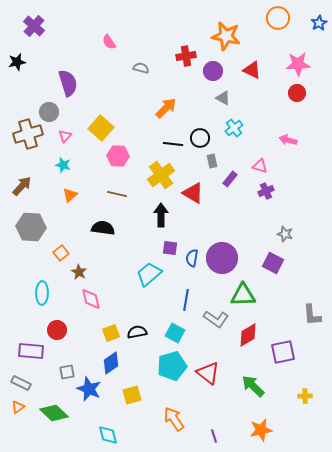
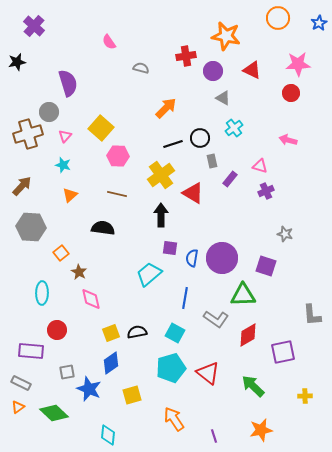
red circle at (297, 93): moved 6 px left
black line at (173, 144): rotated 24 degrees counterclockwise
purple square at (273, 263): moved 7 px left, 3 px down; rotated 10 degrees counterclockwise
blue line at (186, 300): moved 1 px left, 2 px up
cyan pentagon at (172, 366): moved 1 px left, 2 px down
cyan diamond at (108, 435): rotated 20 degrees clockwise
